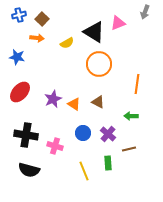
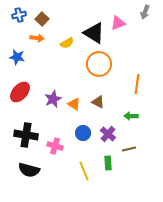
black triangle: moved 1 px down
